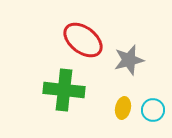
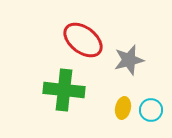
cyan circle: moved 2 px left
